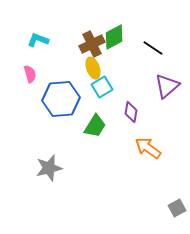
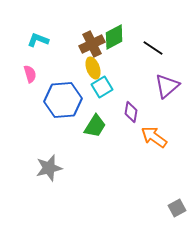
blue hexagon: moved 2 px right, 1 px down
orange arrow: moved 6 px right, 11 px up
